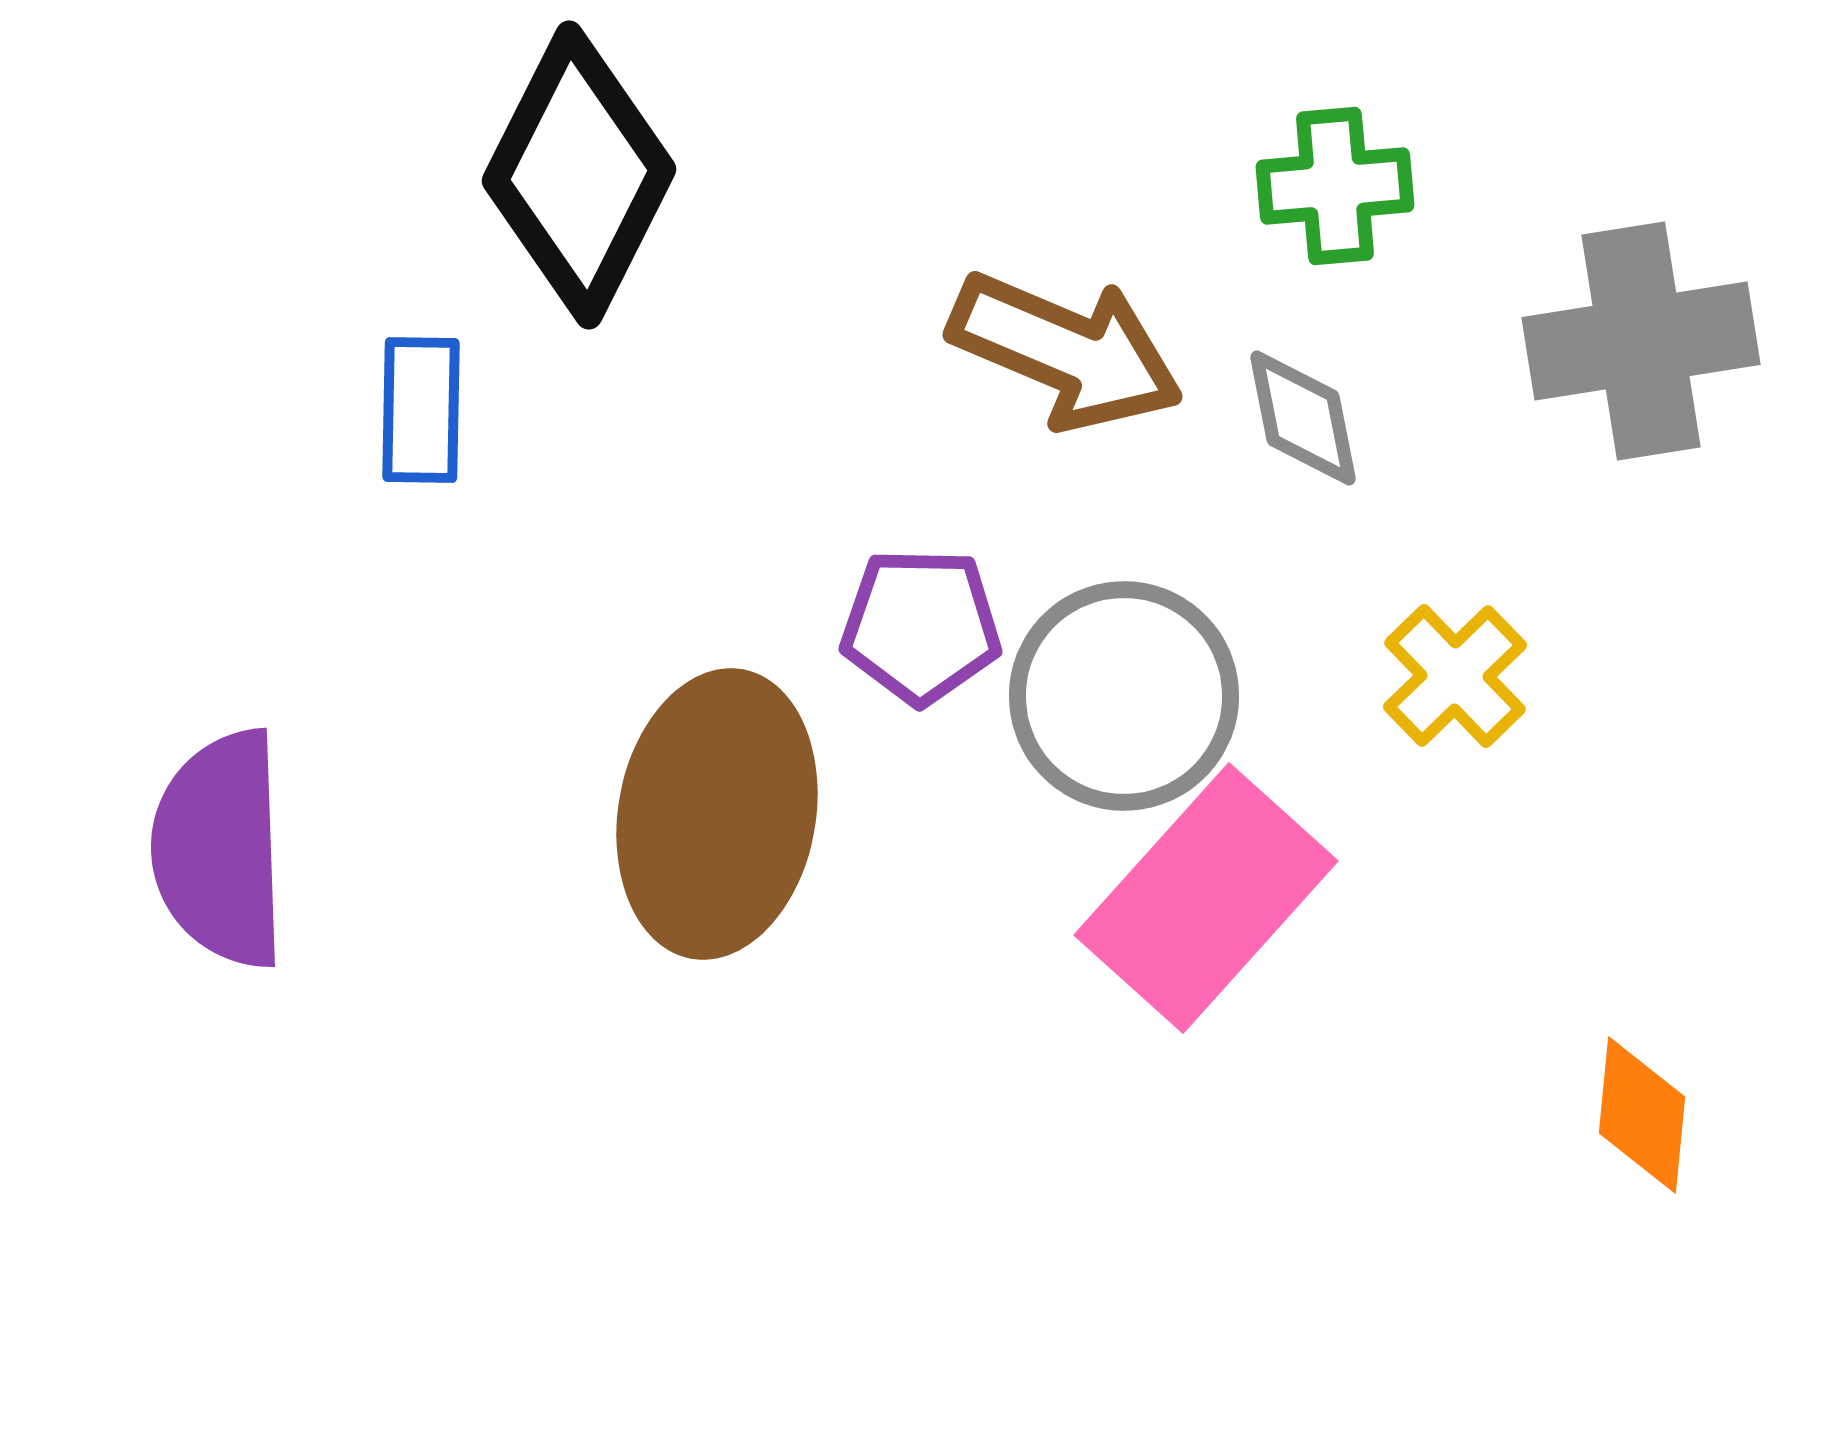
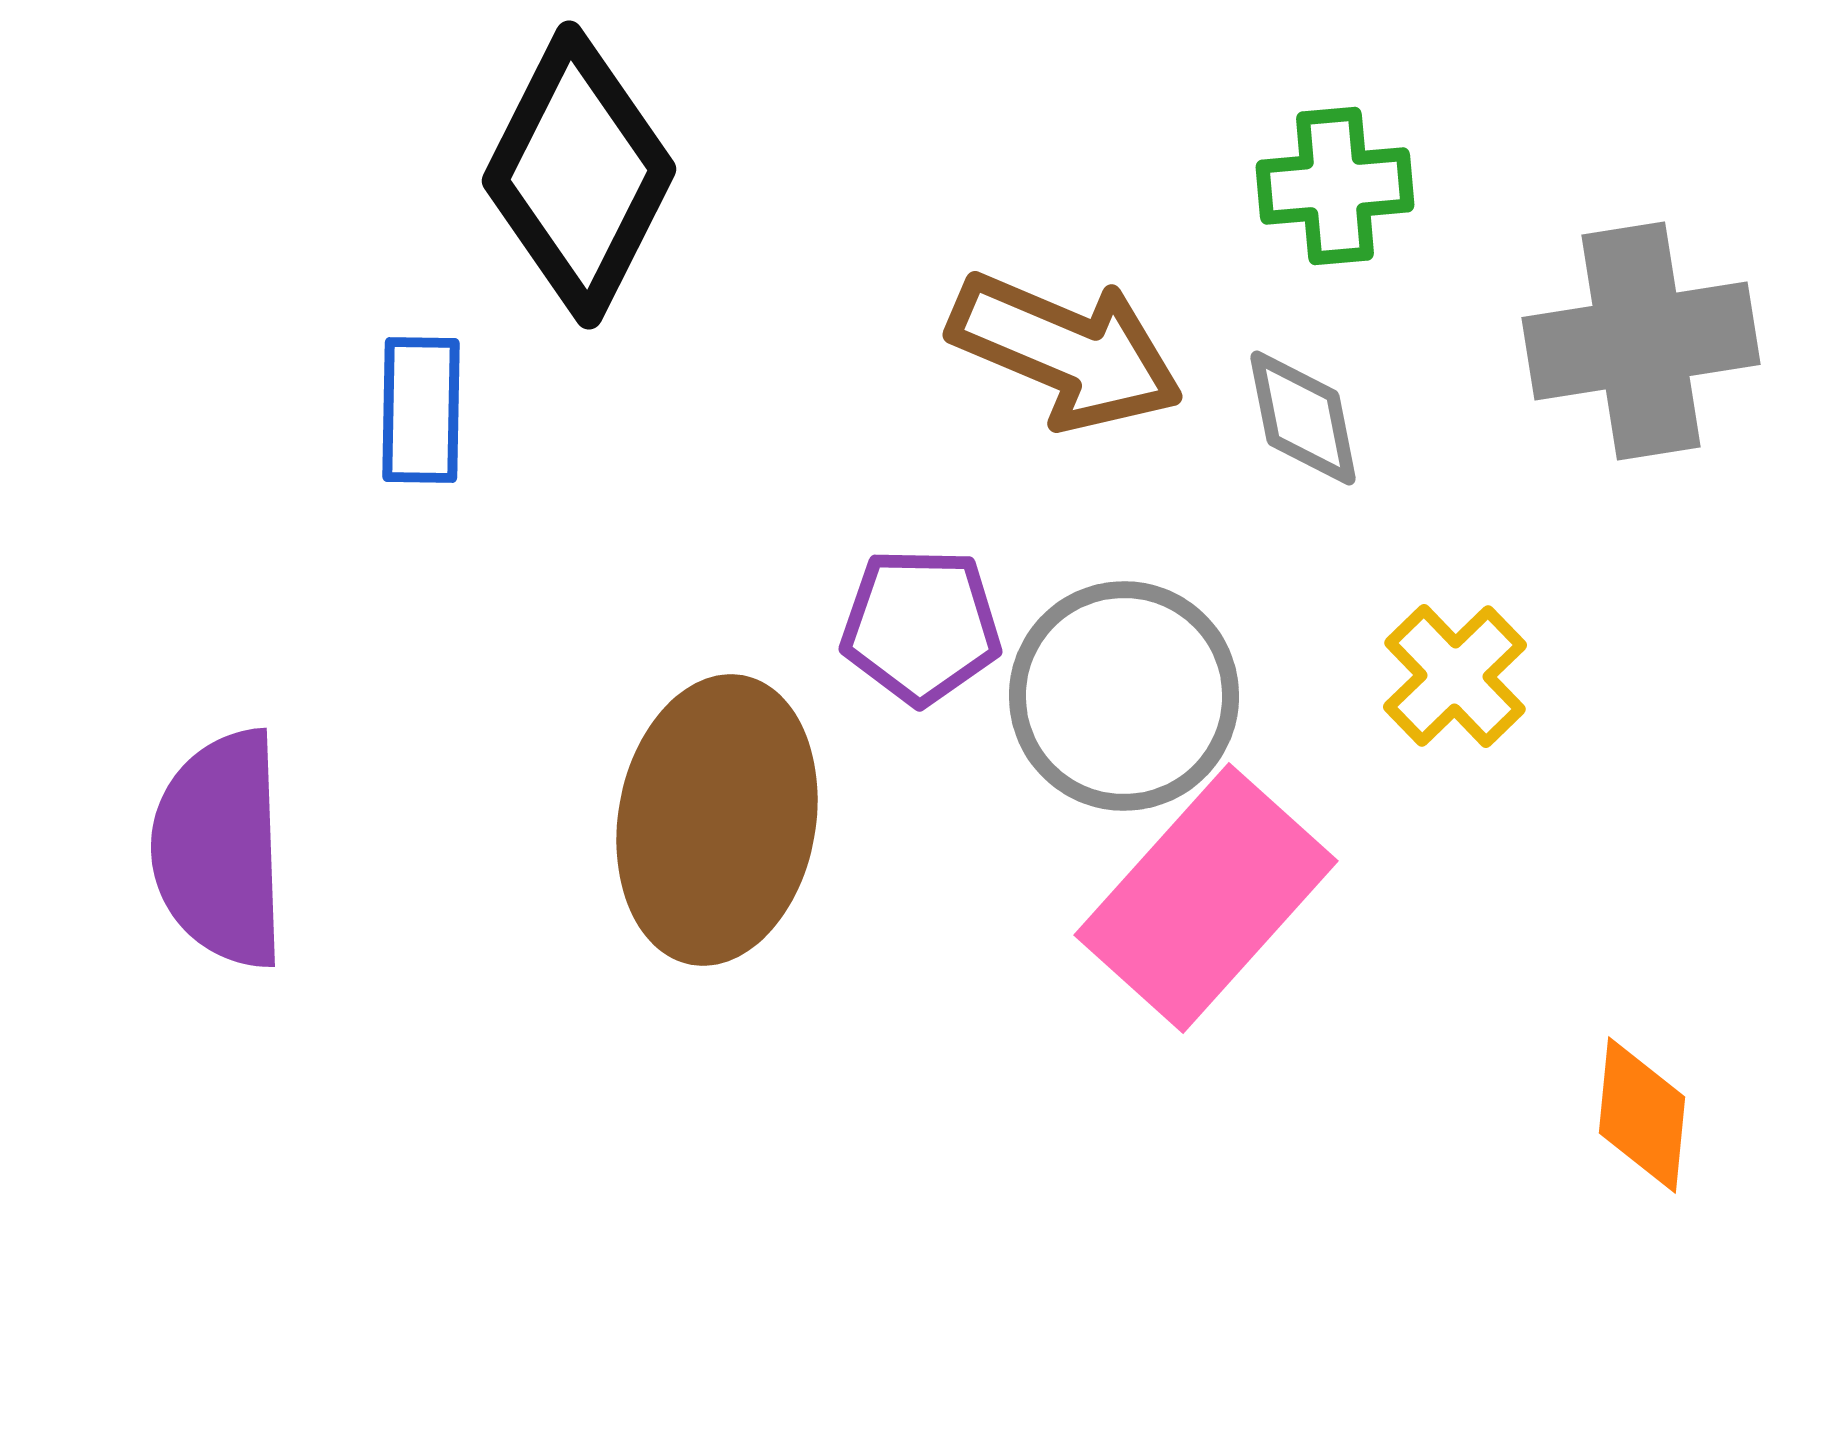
brown ellipse: moved 6 px down
